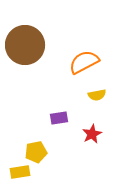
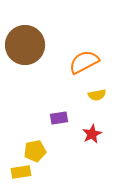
yellow pentagon: moved 1 px left, 1 px up
yellow rectangle: moved 1 px right
